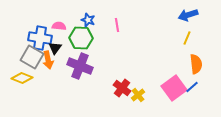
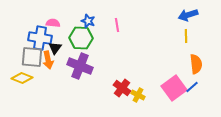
blue star: moved 1 px down
pink semicircle: moved 6 px left, 3 px up
yellow line: moved 1 px left, 2 px up; rotated 24 degrees counterclockwise
gray square: rotated 25 degrees counterclockwise
yellow cross: rotated 24 degrees counterclockwise
